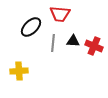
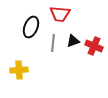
black ellipse: rotated 25 degrees counterclockwise
black triangle: rotated 24 degrees counterclockwise
yellow cross: moved 1 px up
